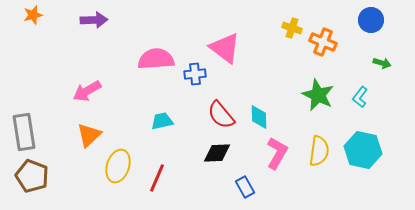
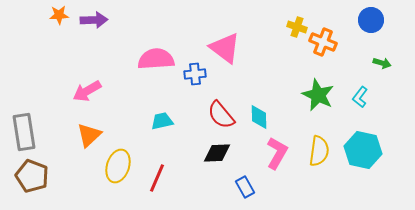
orange star: moved 26 px right; rotated 12 degrees clockwise
yellow cross: moved 5 px right, 1 px up
